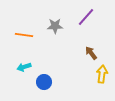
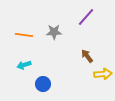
gray star: moved 1 px left, 6 px down
brown arrow: moved 4 px left, 3 px down
cyan arrow: moved 2 px up
yellow arrow: moved 1 px right; rotated 78 degrees clockwise
blue circle: moved 1 px left, 2 px down
